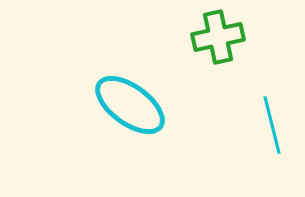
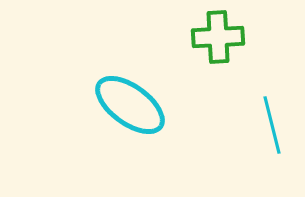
green cross: rotated 9 degrees clockwise
